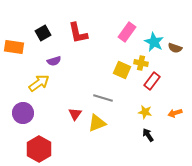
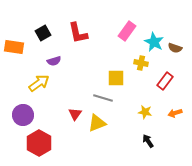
pink rectangle: moved 1 px up
yellow square: moved 6 px left, 8 px down; rotated 24 degrees counterclockwise
red rectangle: moved 13 px right
purple circle: moved 2 px down
black arrow: moved 6 px down
red hexagon: moved 6 px up
